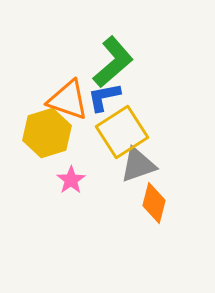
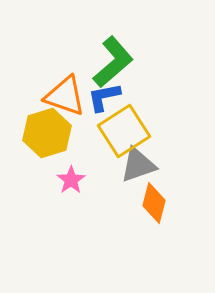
orange triangle: moved 3 px left, 4 px up
yellow square: moved 2 px right, 1 px up
